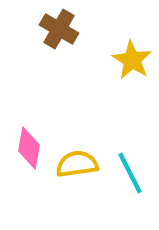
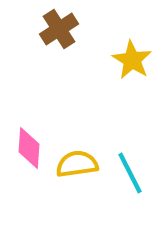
brown cross: rotated 27 degrees clockwise
pink diamond: rotated 6 degrees counterclockwise
